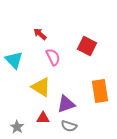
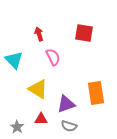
red arrow: moved 1 px left; rotated 32 degrees clockwise
red square: moved 3 px left, 13 px up; rotated 18 degrees counterclockwise
yellow triangle: moved 3 px left, 2 px down
orange rectangle: moved 4 px left, 2 px down
red triangle: moved 2 px left, 1 px down
